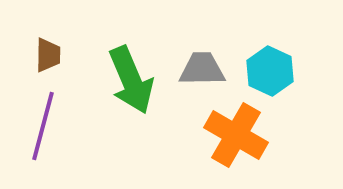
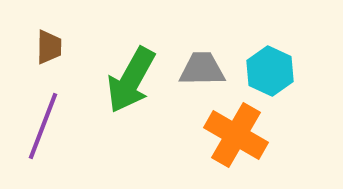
brown trapezoid: moved 1 px right, 8 px up
green arrow: rotated 52 degrees clockwise
purple line: rotated 6 degrees clockwise
